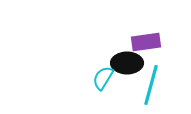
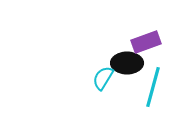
purple rectangle: rotated 12 degrees counterclockwise
cyan line: moved 2 px right, 2 px down
